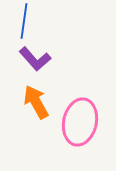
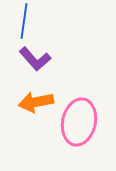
orange arrow: rotated 72 degrees counterclockwise
pink ellipse: moved 1 px left
